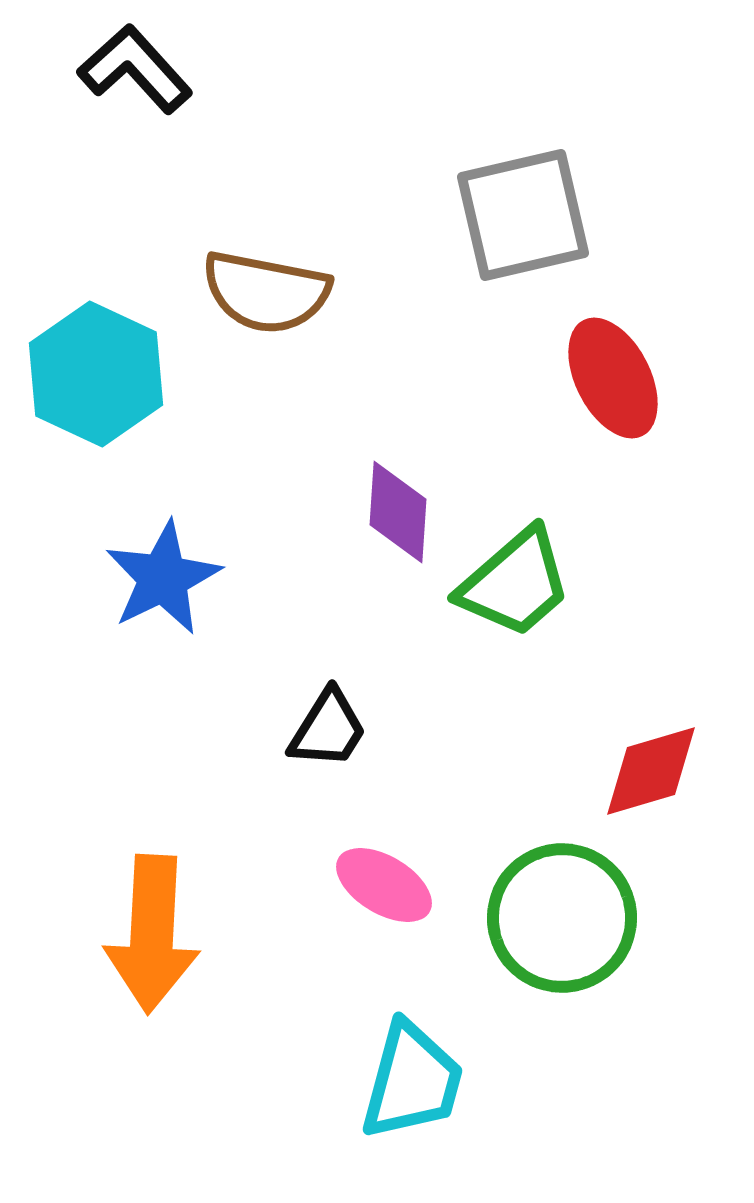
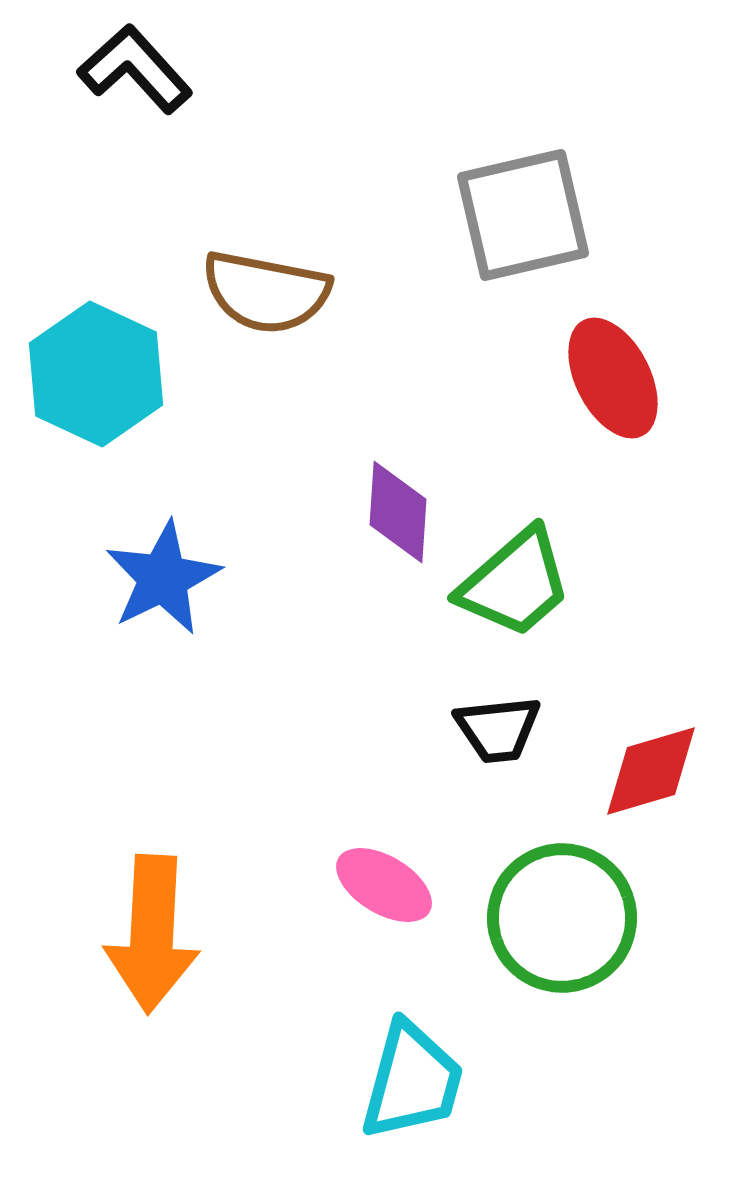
black trapezoid: moved 170 px right; rotated 52 degrees clockwise
